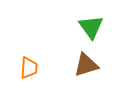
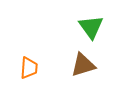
brown triangle: moved 3 px left
